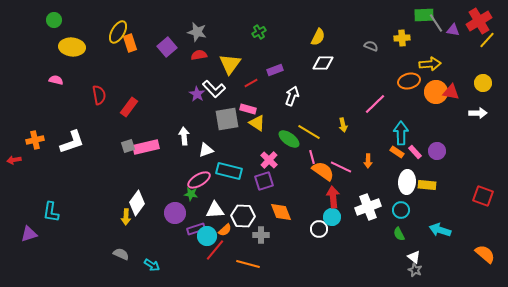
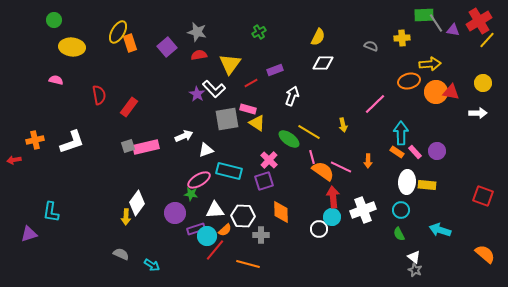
white arrow at (184, 136): rotated 72 degrees clockwise
white cross at (368, 207): moved 5 px left, 3 px down
orange diamond at (281, 212): rotated 20 degrees clockwise
